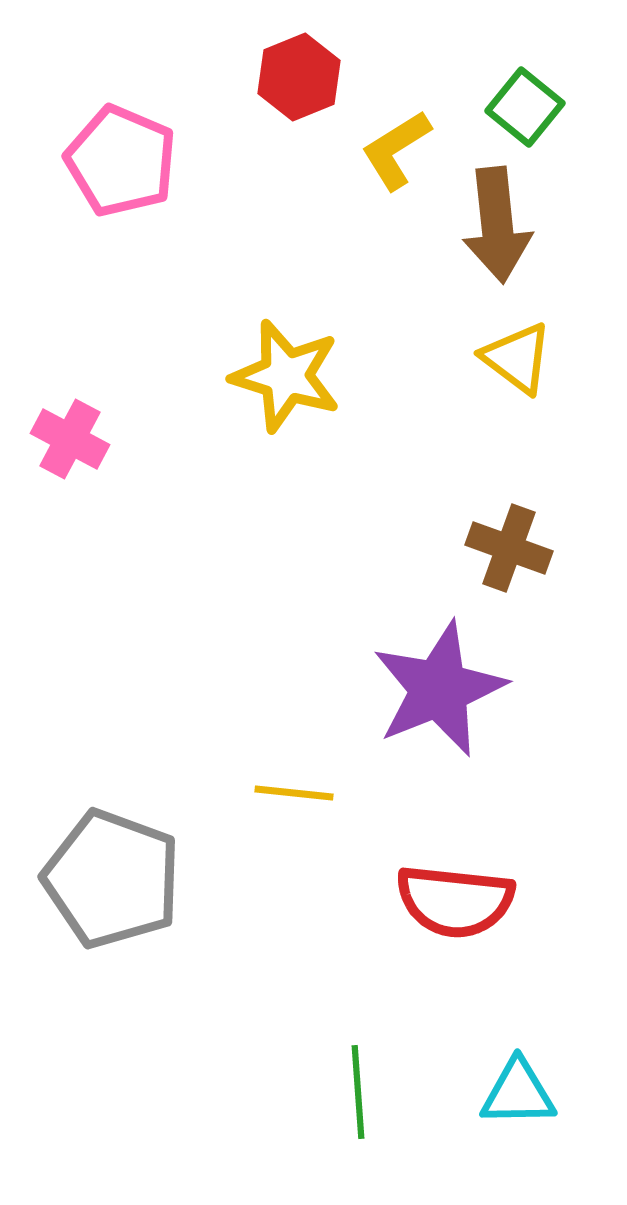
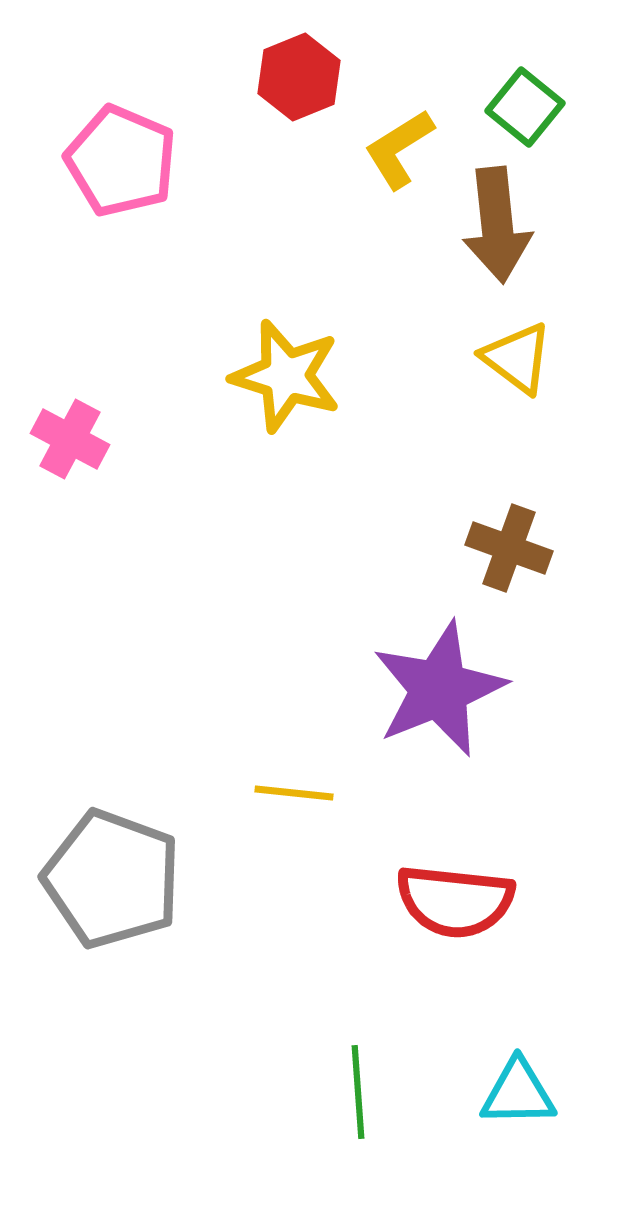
yellow L-shape: moved 3 px right, 1 px up
